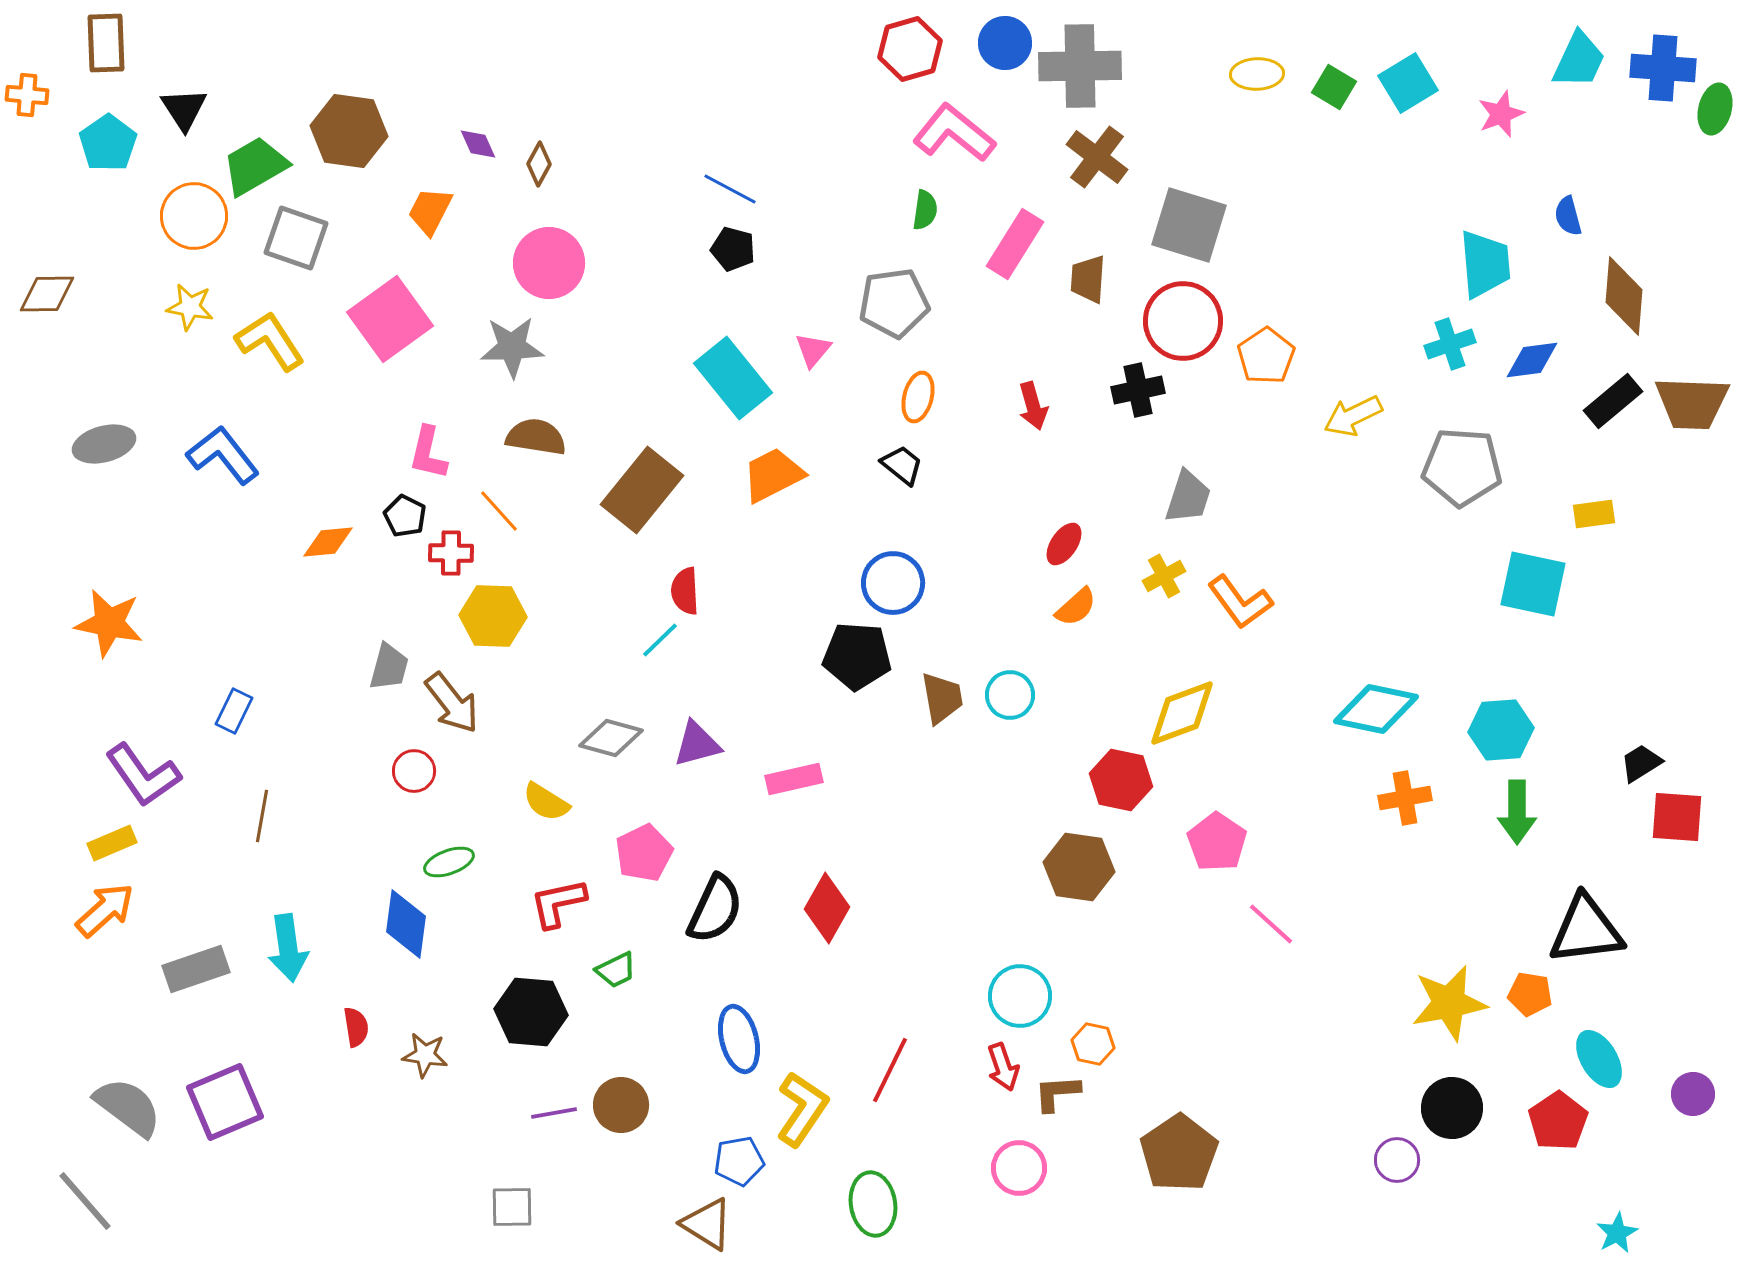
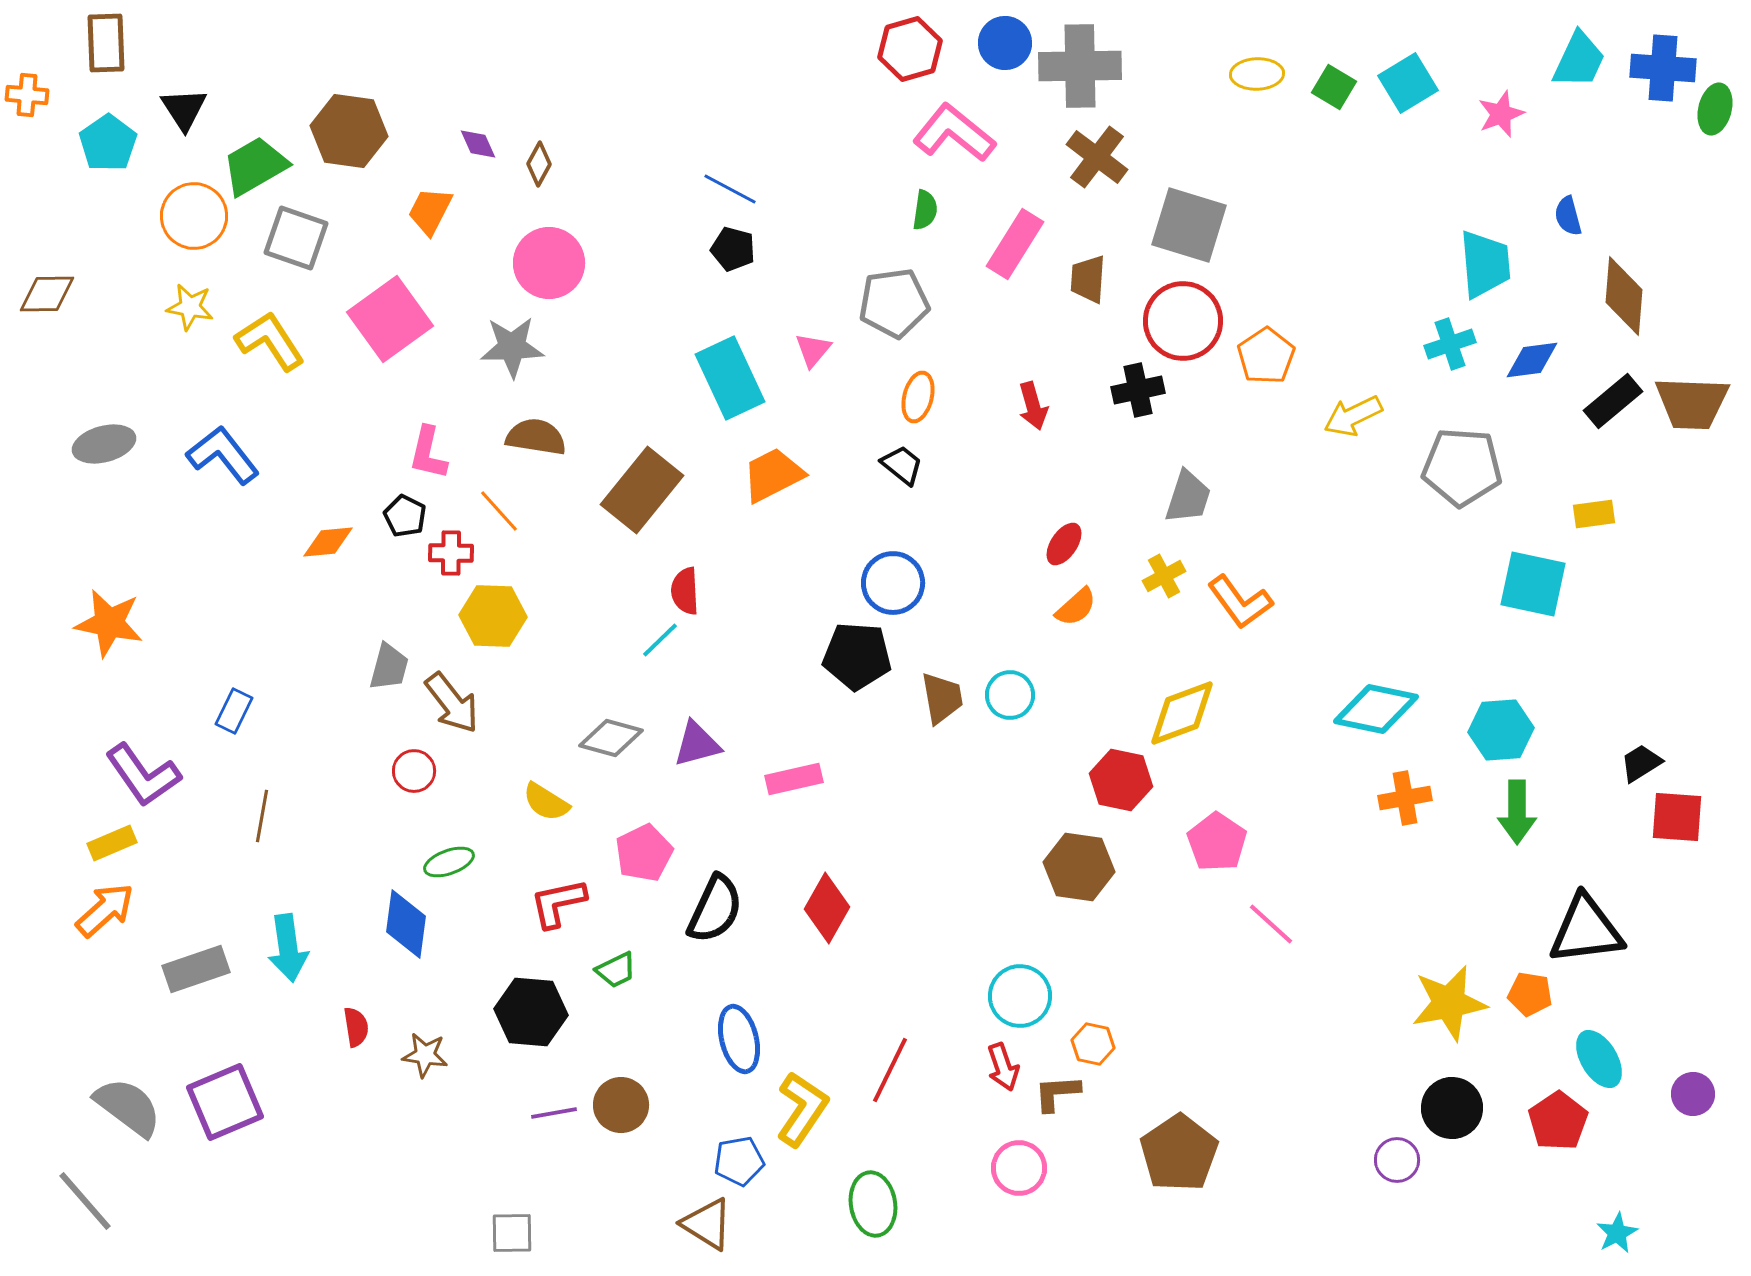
cyan rectangle at (733, 378): moved 3 px left; rotated 14 degrees clockwise
gray square at (512, 1207): moved 26 px down
